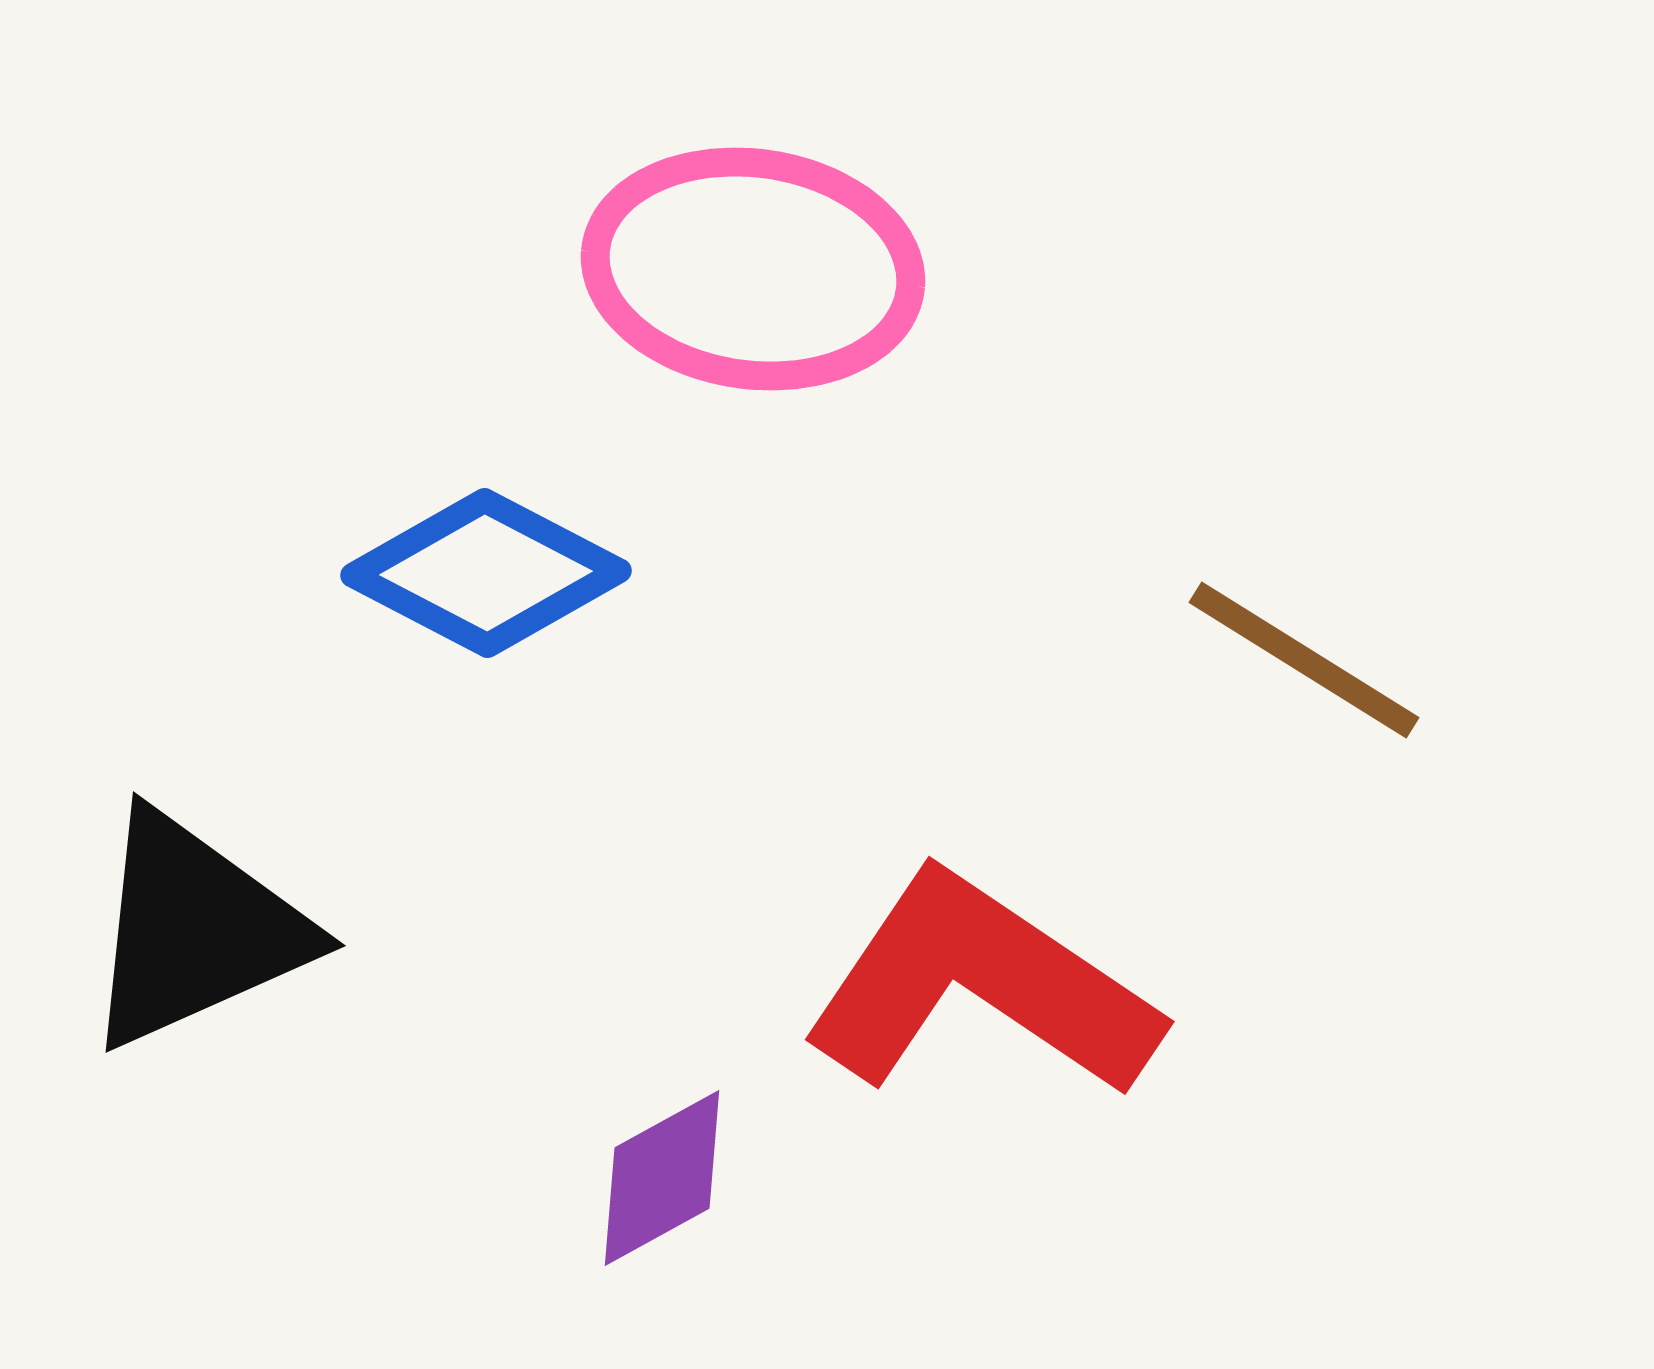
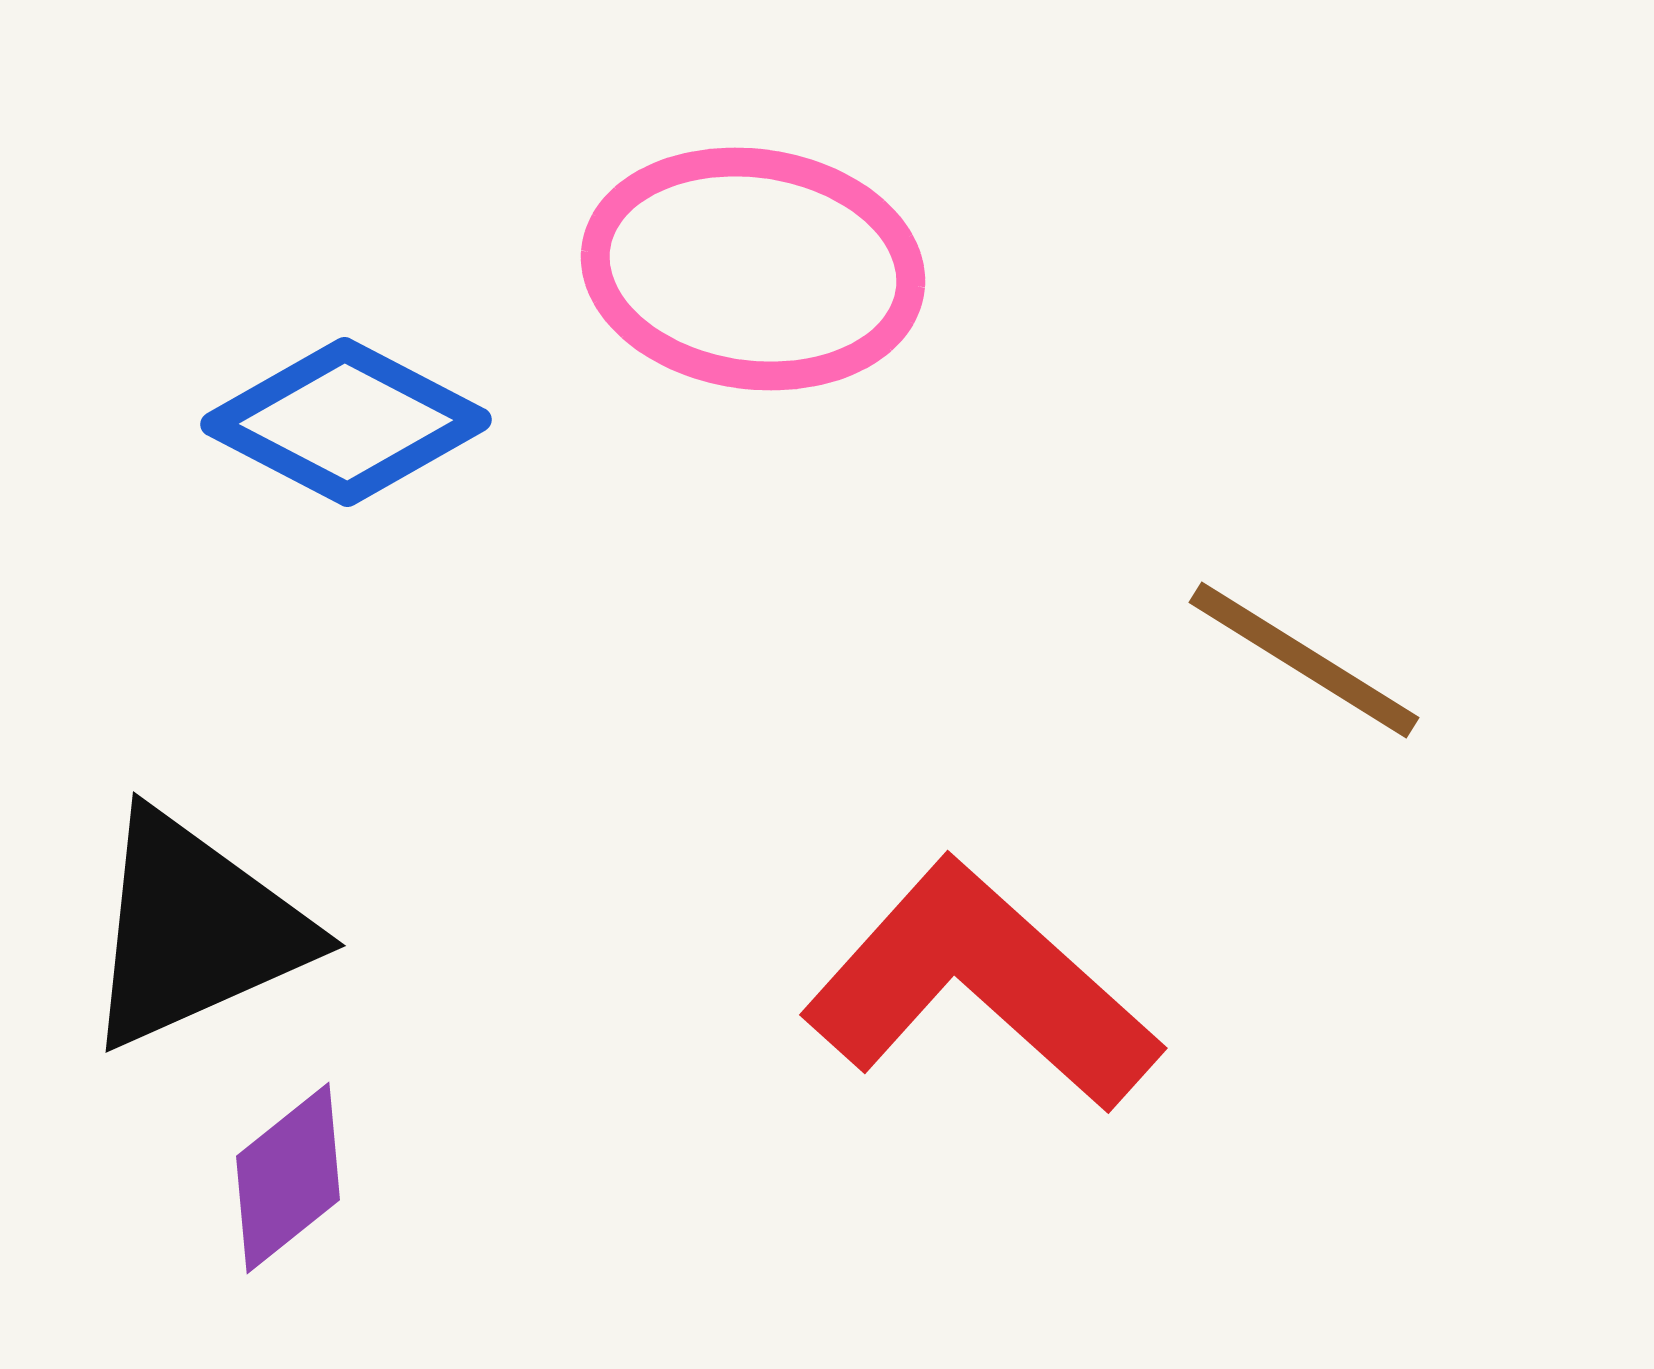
blue diamond: moved 140 px left, 151 px up
red L-shape: rotated 8 degrees clockwise
purple diamond: moved 374 px left; rotated 10 degrees counterclockwise
